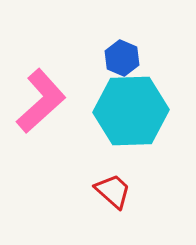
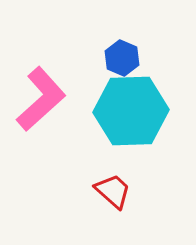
pink L-shape: moved 2 px up
